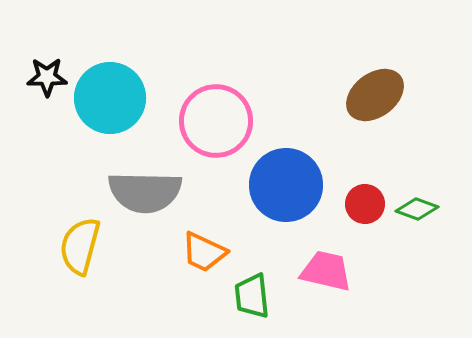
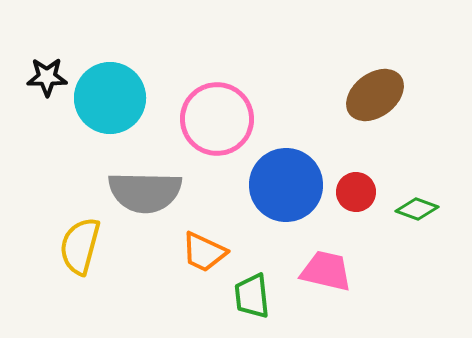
pink circle: moved 1 px right, 2 px up
red circle: moved 9 px left, 12 px up
